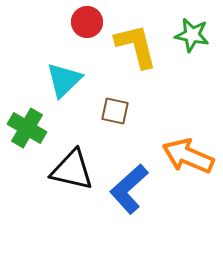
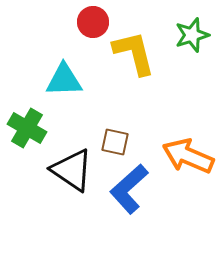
red circle: moved 6 px right
green star: rotated 28 degrees counterclockwise
yellow L-shape: moved 2 px left, 7 px down
cyan triangle: rotated 42 degrees clockwise
brown square: moved 31 px down
black triangle: rotated 21 degrees clockwise
